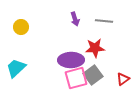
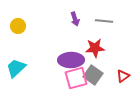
yellow circle: moved 3 px left, 1 px up
gray square: rotated 18 degrees counterclockwise
red triangle: moved 3 px up
